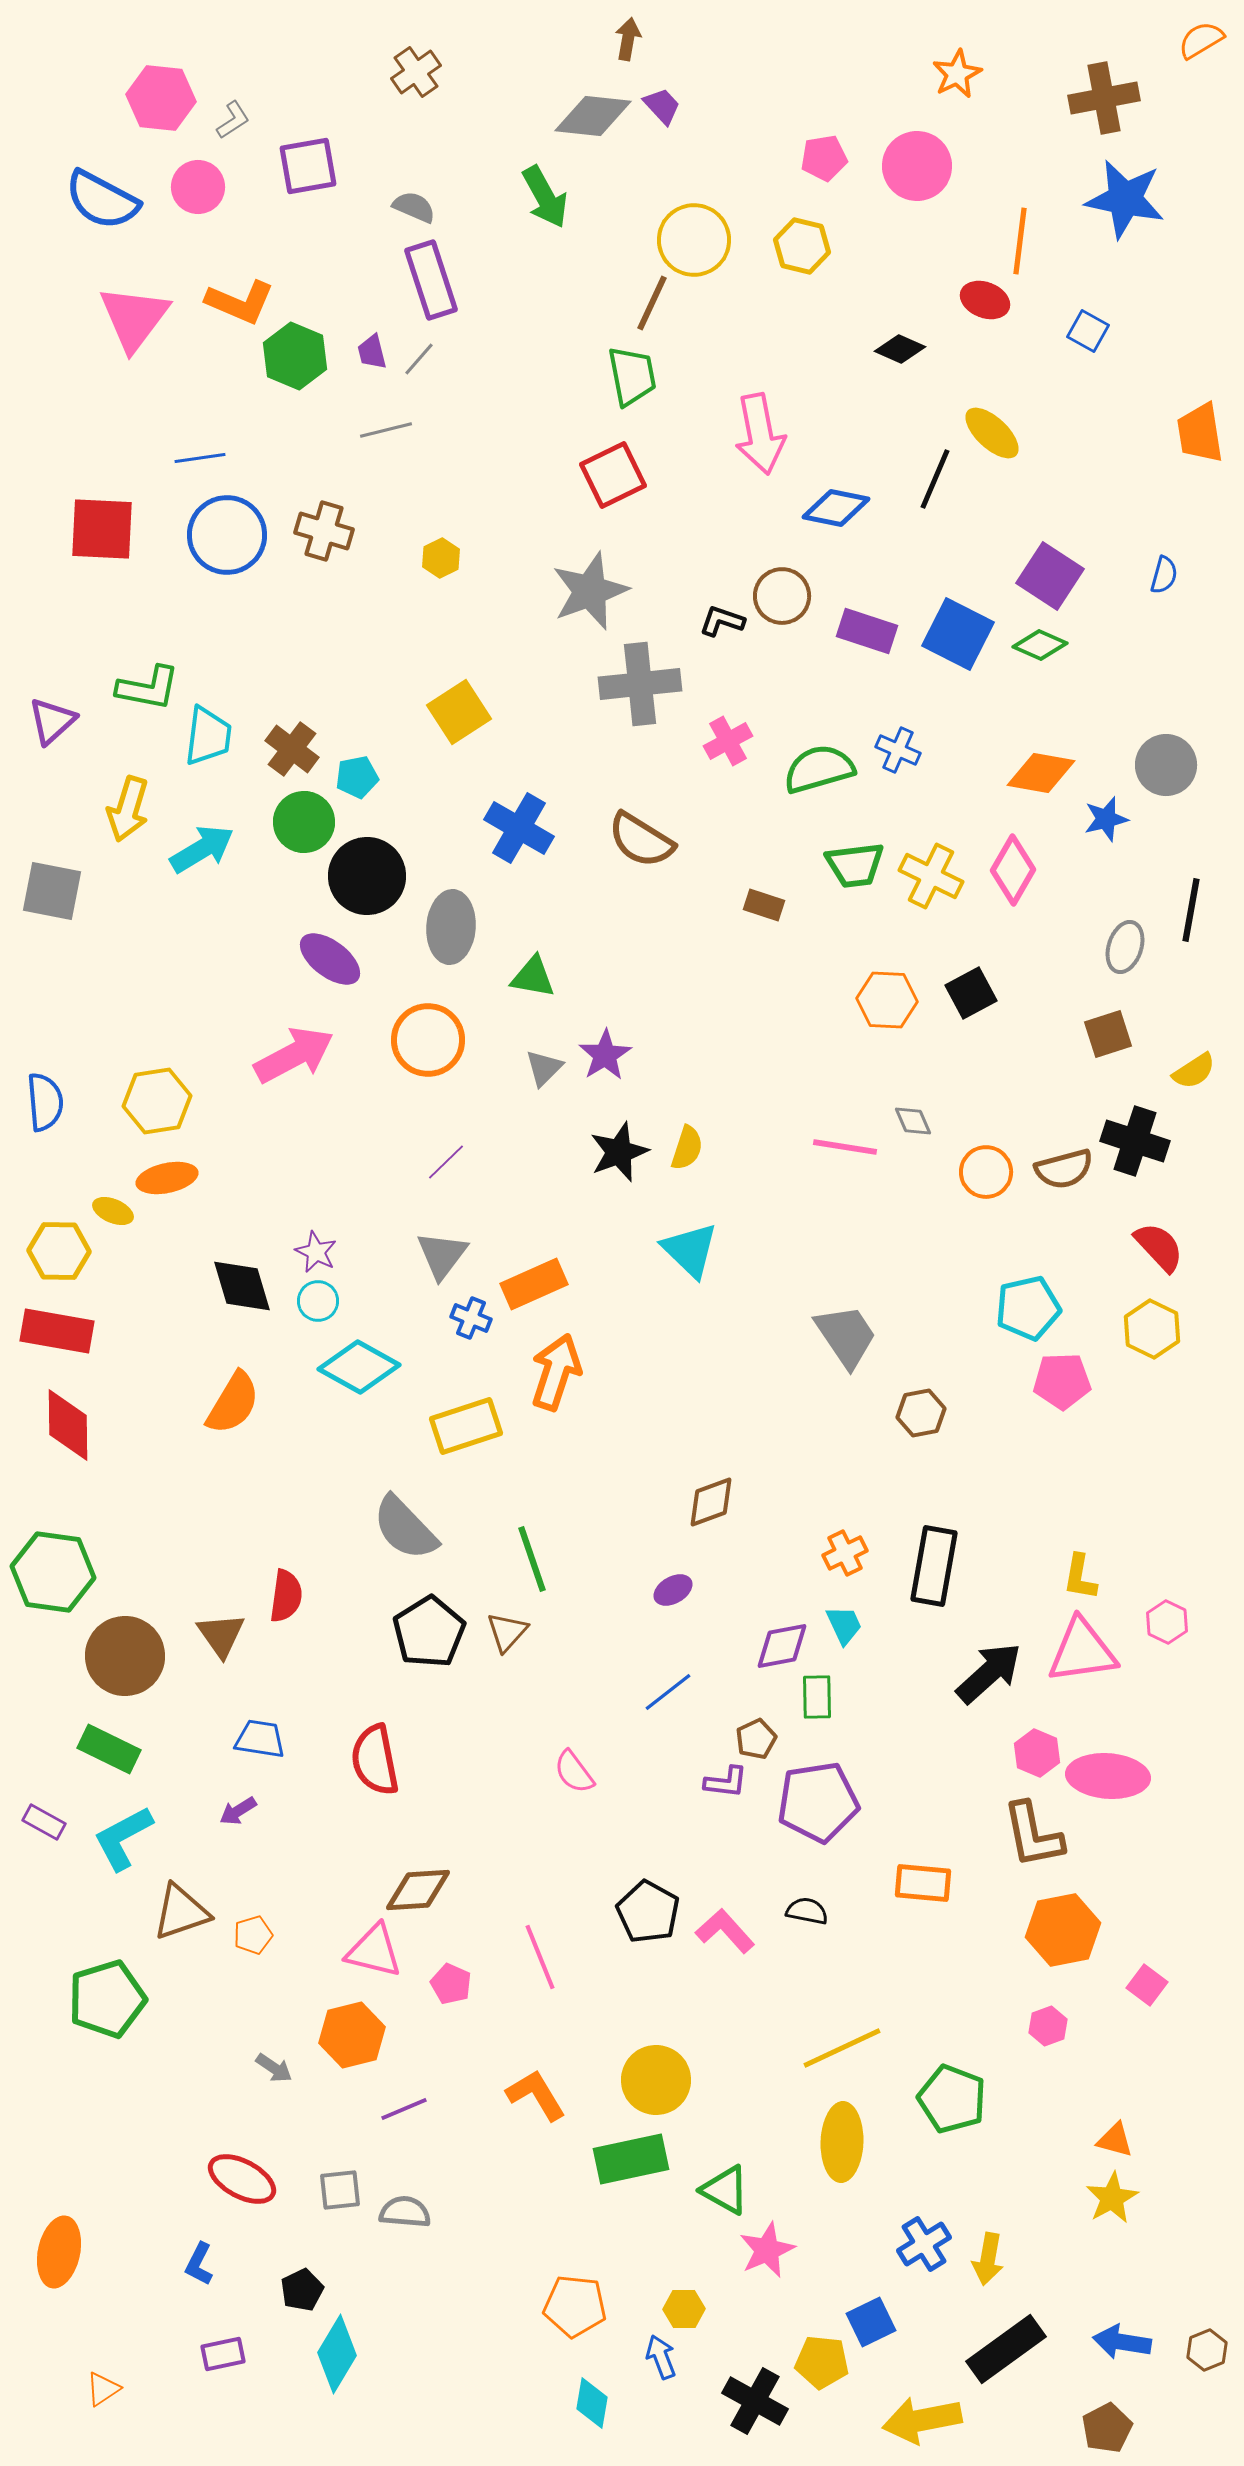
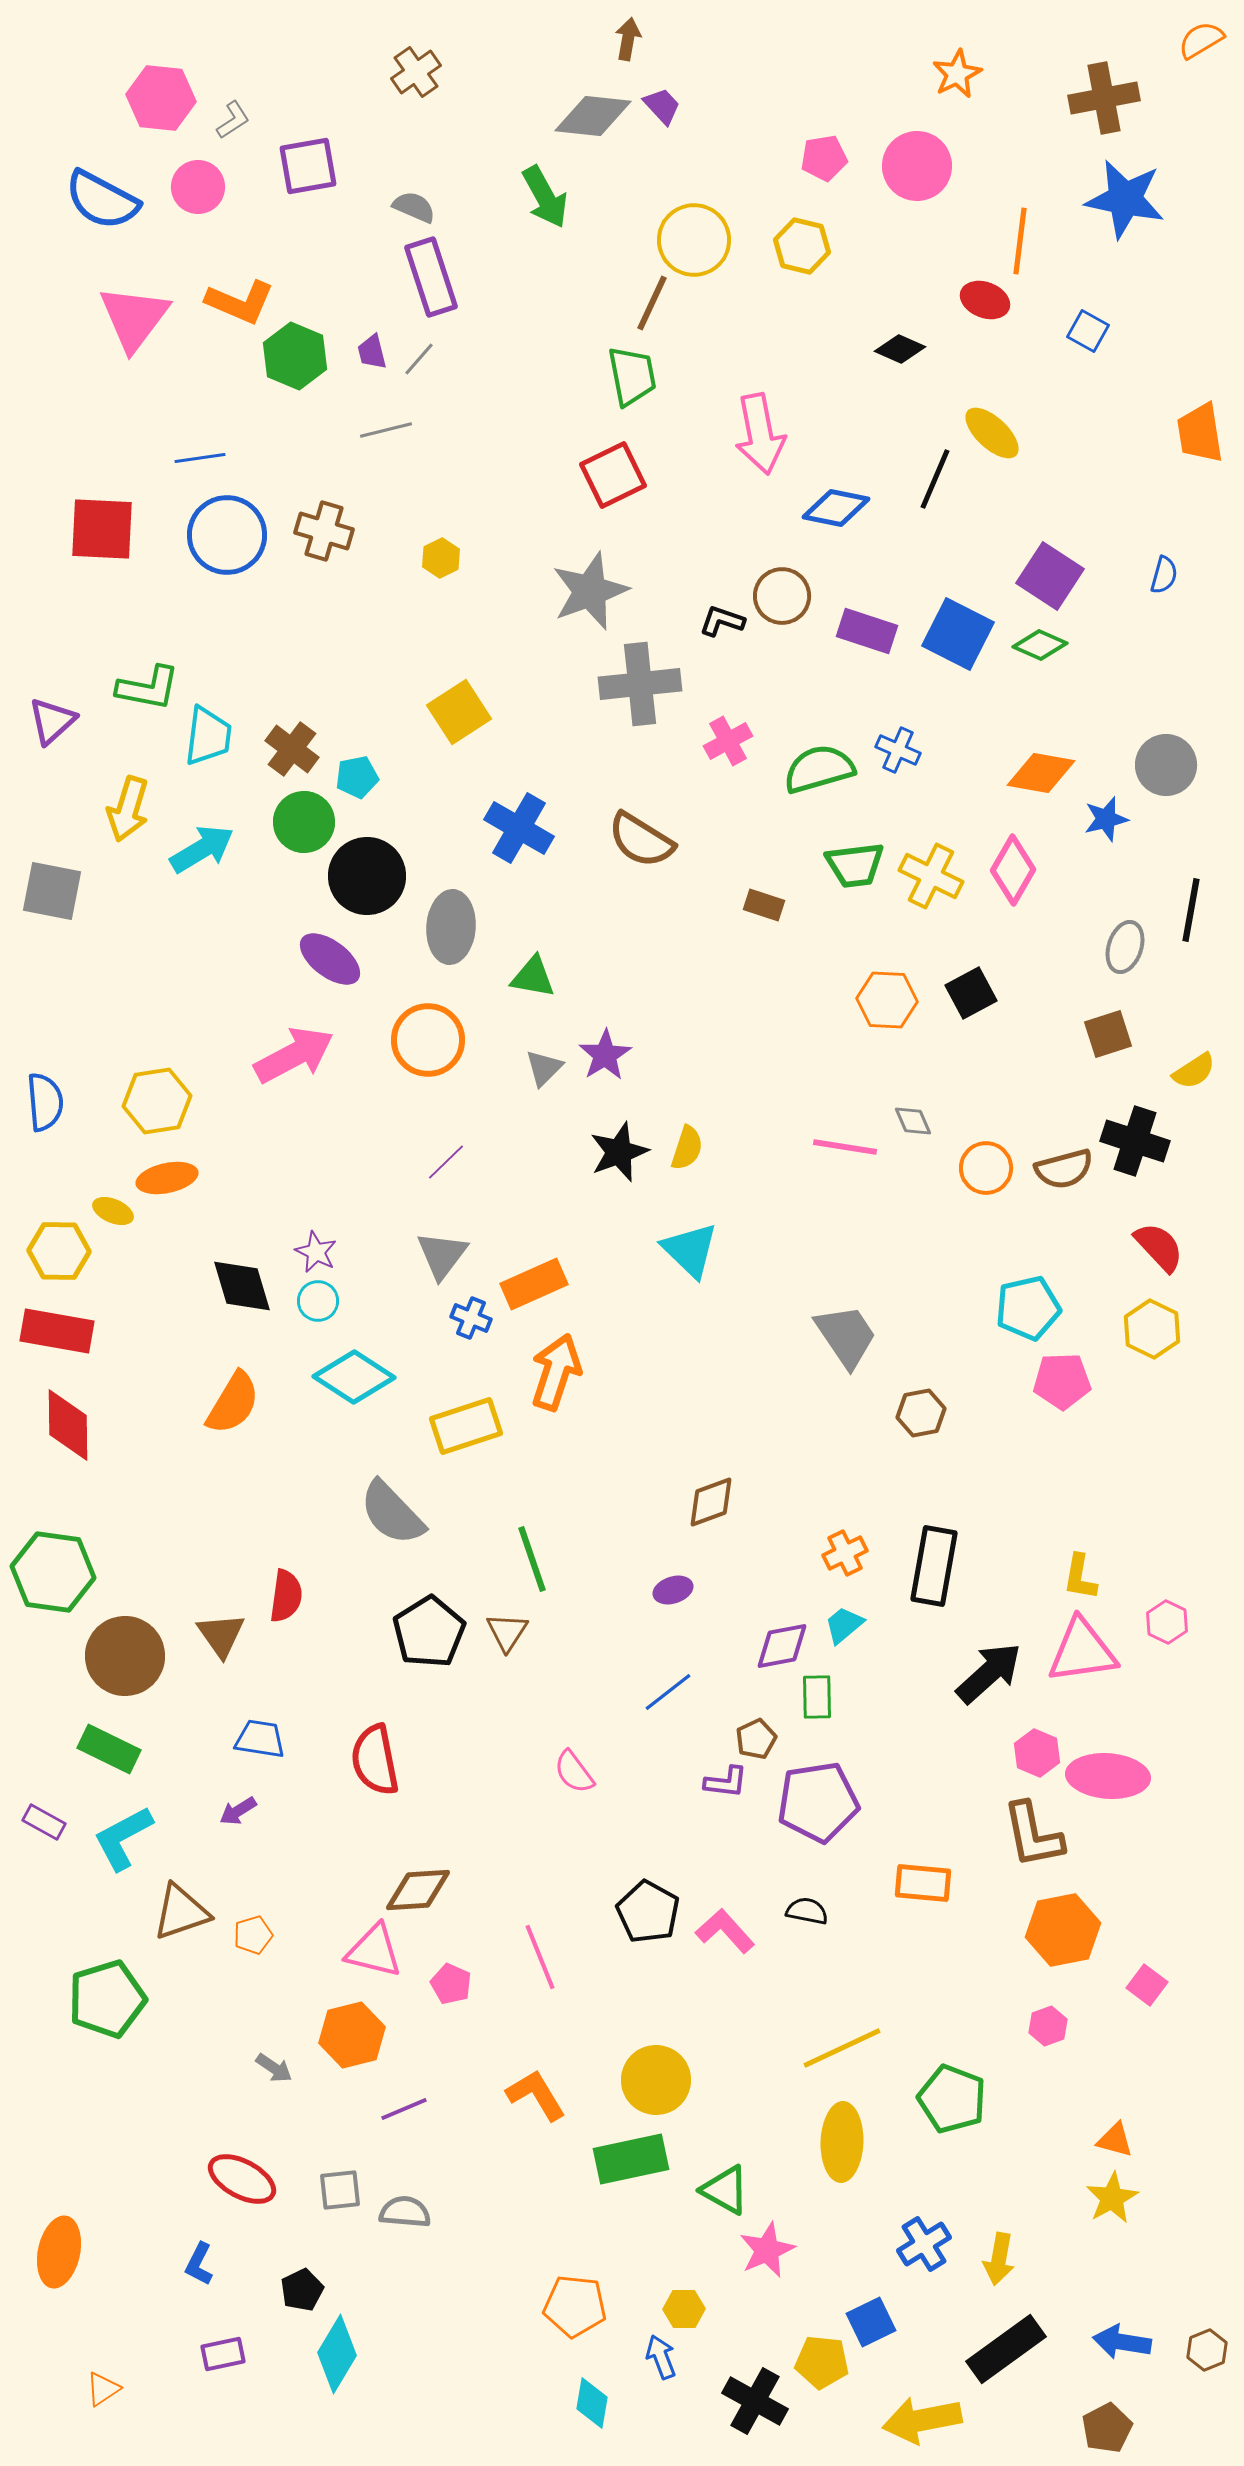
purple rectangle at (431, 280): moved 3 px up
orange circle at (986, 1172): moved 4 px up
cyan diamond at (359, 1367): moved 5 px left, 10 px down; rotated 4 degrees clockwise
gray semicircle at (405, 1528): moved 13 px left, 15 px up
purple ellipse at (673, 1590): rotated 12 degrees clockwise
cyan trapezoid at (844, 1625): rotated 105 degrees counterclockwise
brown triangle at (507, 1632): rotated 9 degrees counterclockwise
yellow arrow at (988, 2259): moved 11 px right
